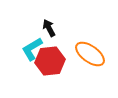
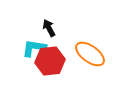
cyan L-shape: moved 2 px right, 1 px up; rotated 40 degrees clockwise
